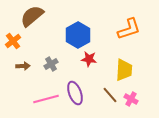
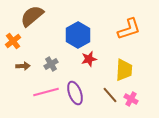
red star: rotated 21 degrees counterclockwise
pink line: moved 7 px up
